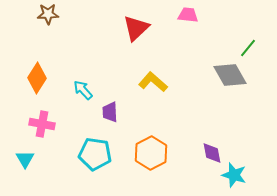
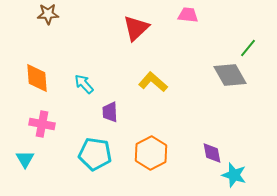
orange diamond: rotated 36 degrees counterclockwise
cyan arrow: moved 1 px right, 6 px up
